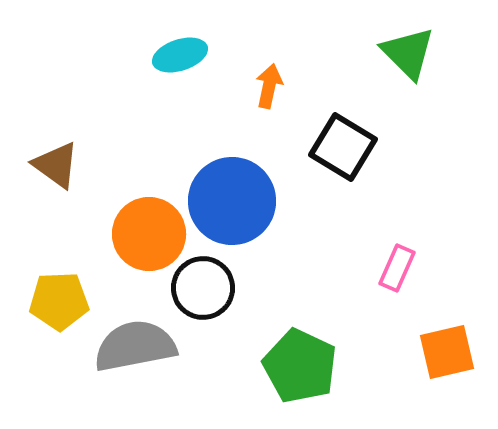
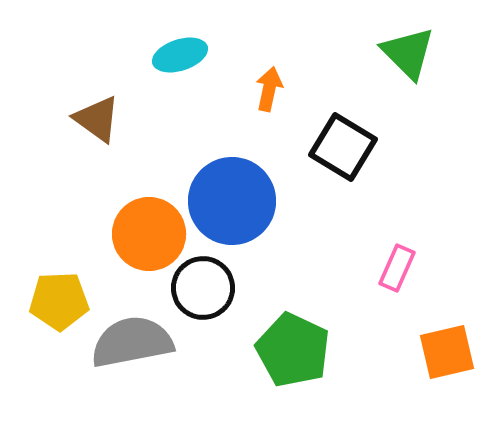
orange arrow: moved 3 px down
brown triangle: moved 41 px right, 46 px up
gray semicircle: moved 3 px left, 4 px up
green pentagon: moved 7 px left, 16 px up
